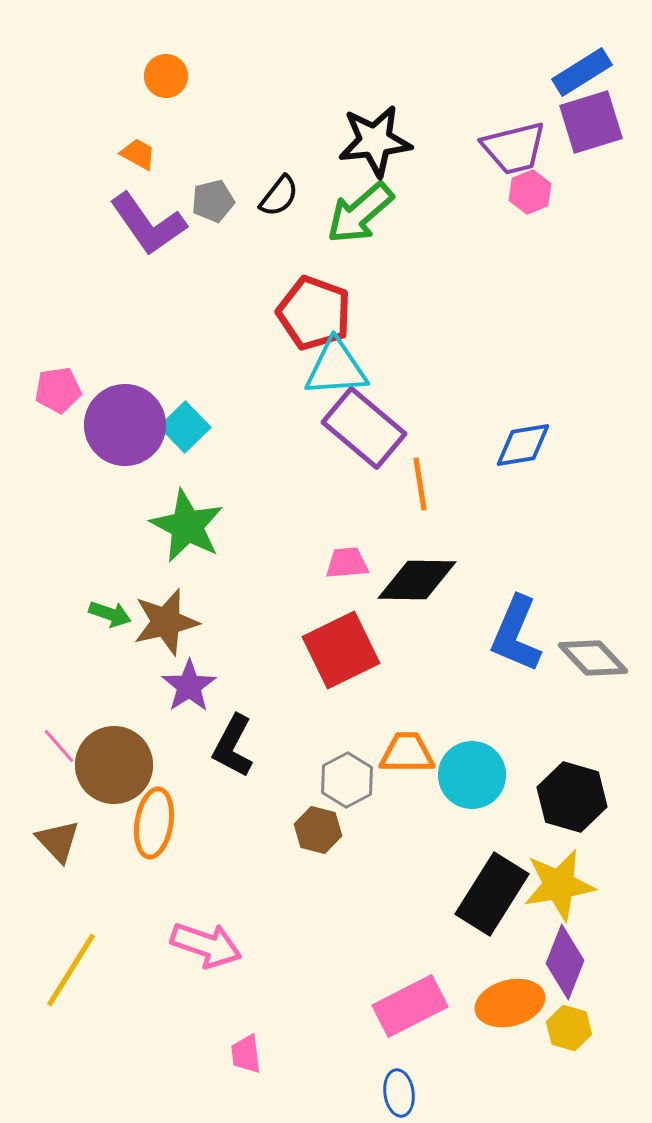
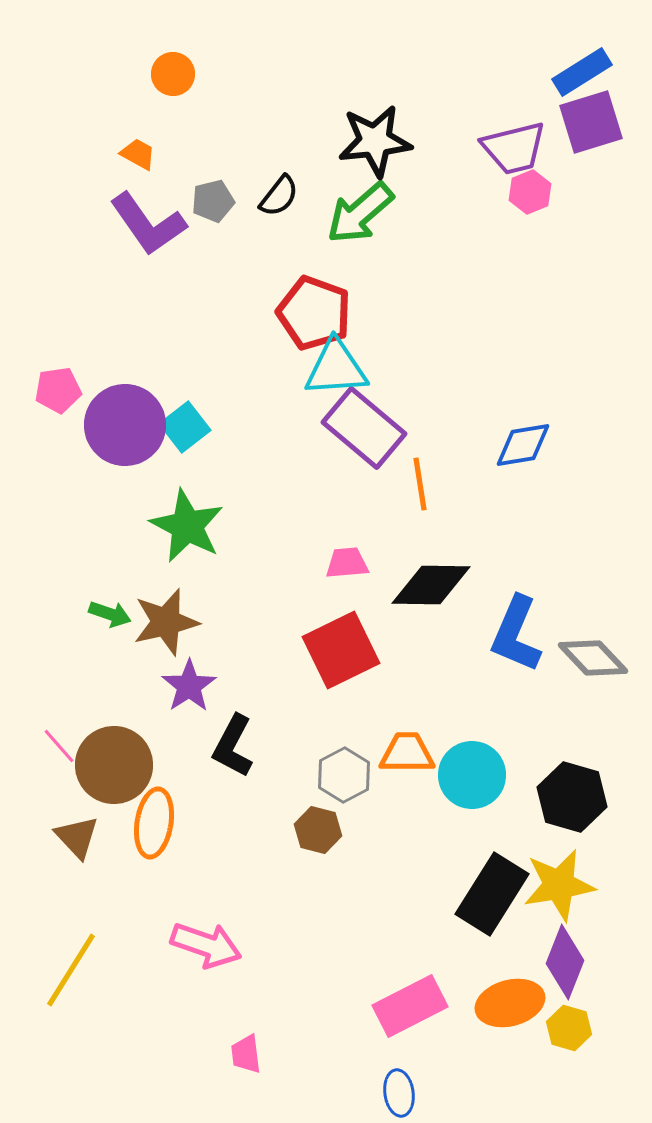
orange circle at (166, 76): moved 7 px right, 2 px up
cyan square at (185, 427): rotated 6 degrees clockwise
black diamond at (417, 580): moved 14 px right, 5 px down
gray hexagon at (347, 780): moved 3 px left, 5 px up
brown triangle at (58, 841): moved 19 px right, 4 px up
